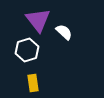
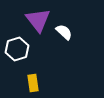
white hexagon: moved 10 px left, 1 px up
